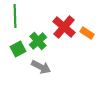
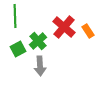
orange rectangle: moved 1 px right, 2 px up; rotated 24 degrees clockwise
gray arrow: moved 1 px left, 1 px up; rotated 60 degrees clockwise
